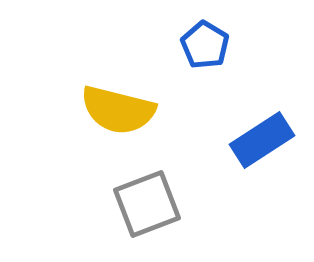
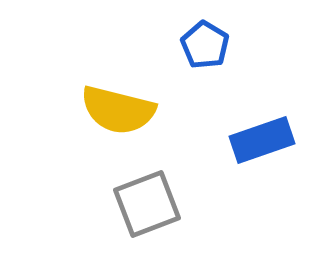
blue rectangle: rotated 14 degrees clockwise
